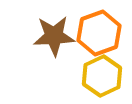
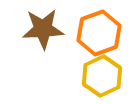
brown star: moved 11 px left, 7 px up
